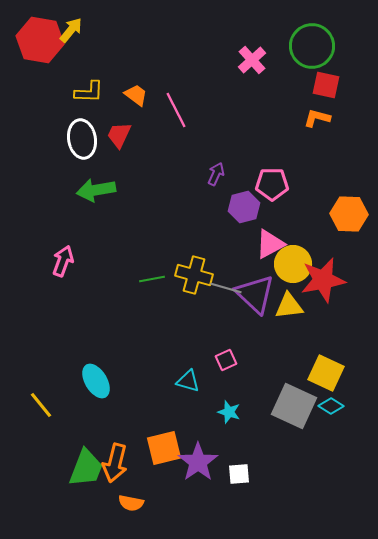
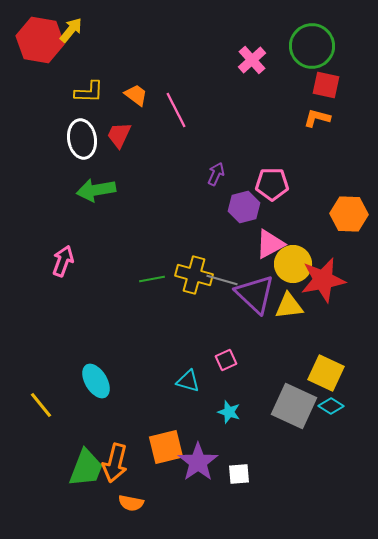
gray line: moved 4 px left, 8 px up
orange square: moved 2 px right, 1 px up
